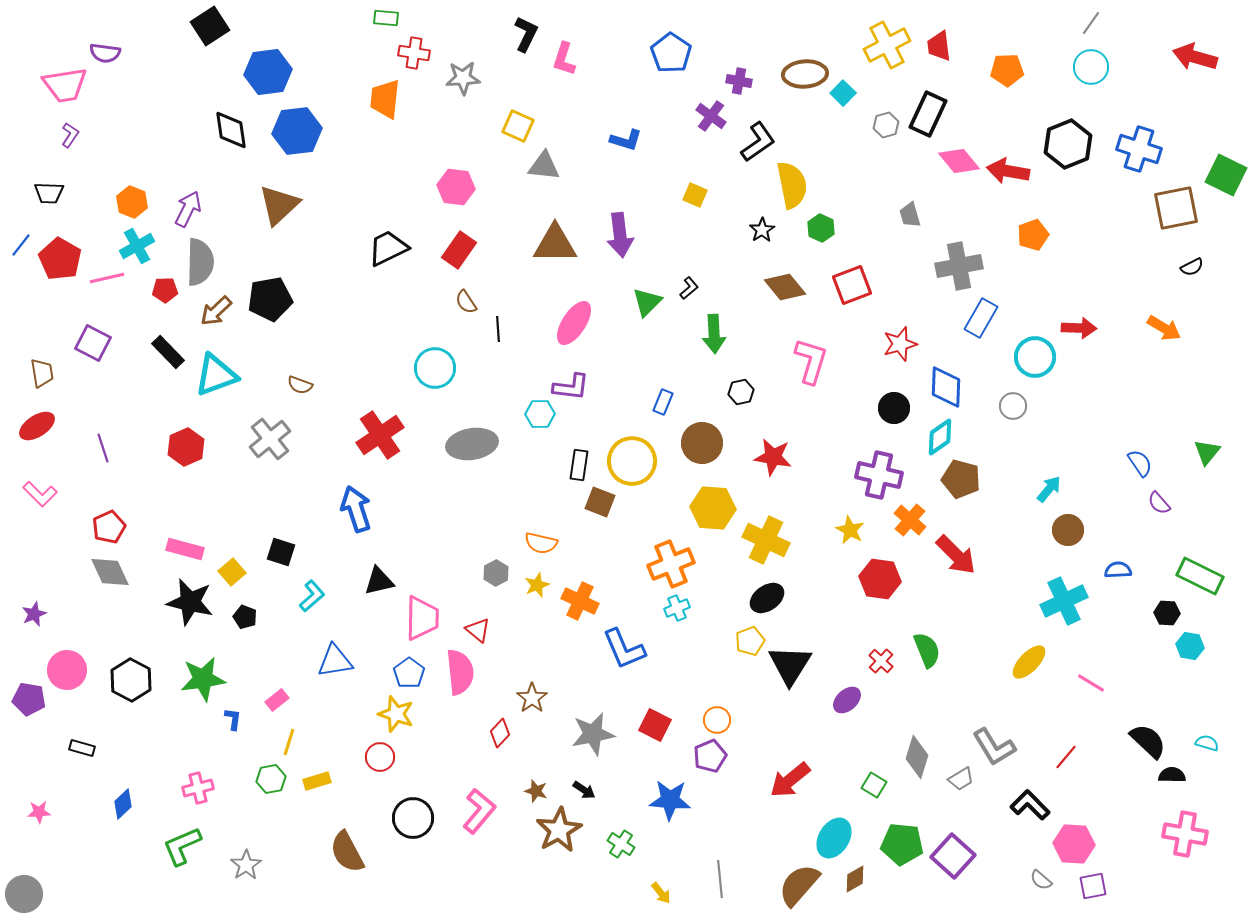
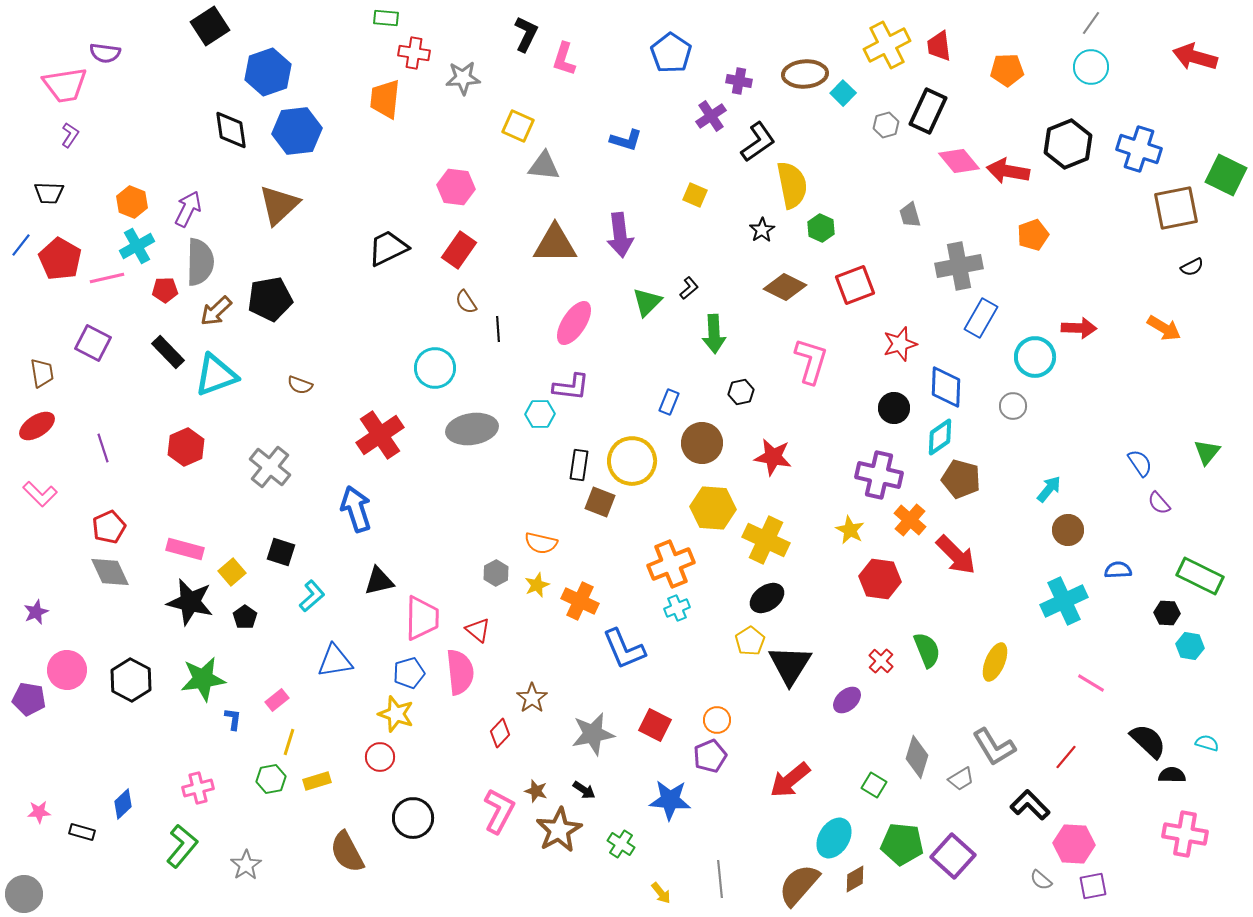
blue hexagon at (268, 72): rotated 12 degrees counterclockwise
black rectangle at (928, 114): moved 3 px up
purple cross at (711, 116): rotated 20 degrees clockwise
red square at (852, 285): moved 3 px right
brown diamond at (785, 287): rotated 24 degrees counterclockwise
blue rectangle at (663, 402): moved 6 px right
gray cross at (270, 439): moved 28 px down; rotated 12 degrees counterclockwise
gray ellipse at (472, 444): moved 15 px up
purple star at (34, 614): moved 2 px right, 2 px up
black pentagon at (245, 617): rotated 15 degrees clockwise
yellow pentagon at (750, 641): rotated 12 degrees counterclockwise
yellow ellipse at (1029, 662): moved 34 px left; rotated 21 degrees counterclockwise
blue pentagon at (409, 673): rotated 20 degrees clockwise
black rectangle at (82, 748): moved 84 px down
pink L-shape at (479, 811): moved 20 px right; rotated 12 degrees counterclockwise
green L-shape at (182, 846): rotated 153 degrees clockwise
